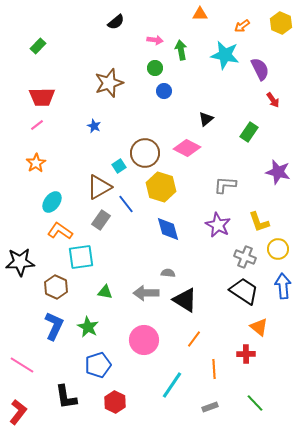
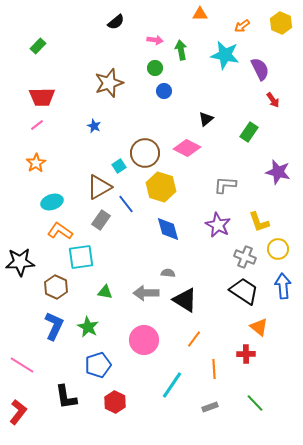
cyan ellipse at (52, 202): rotated 35 degrees clockwise
